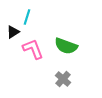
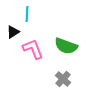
cyan line: moved 3 px up; rotated 14 degrees counterclockwise
